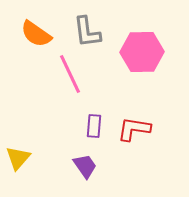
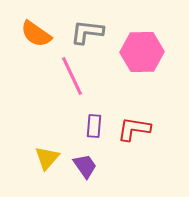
gray L-shape: rotated 104 degrees clockwise
pink line: moved 2 px right, 2 px down
yellow triangle: moved 29 px right
